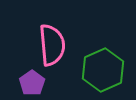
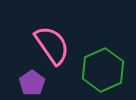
pink semicircle: rotated 30 degrees counterclockwise
